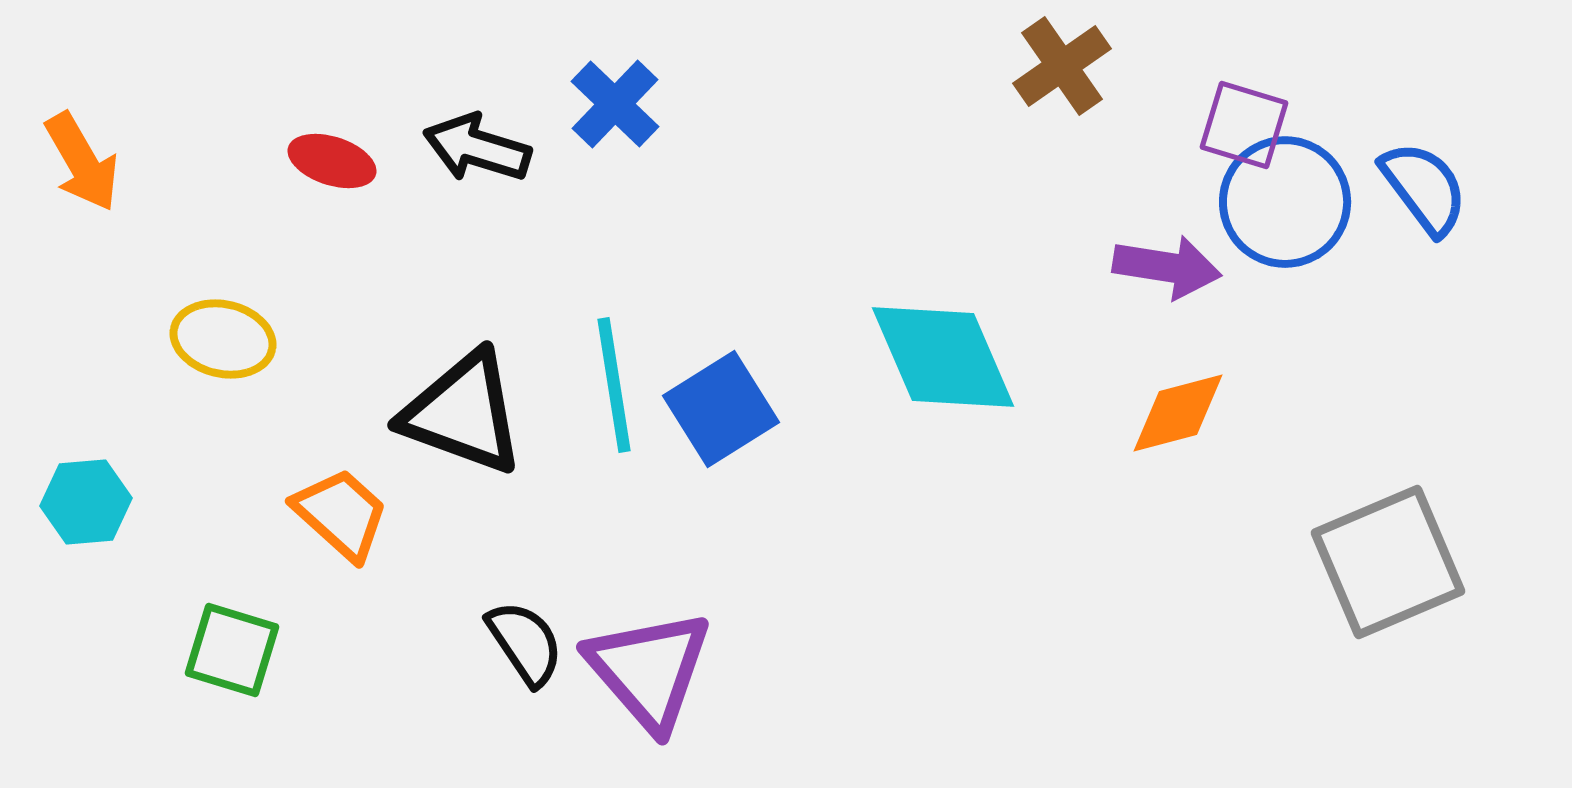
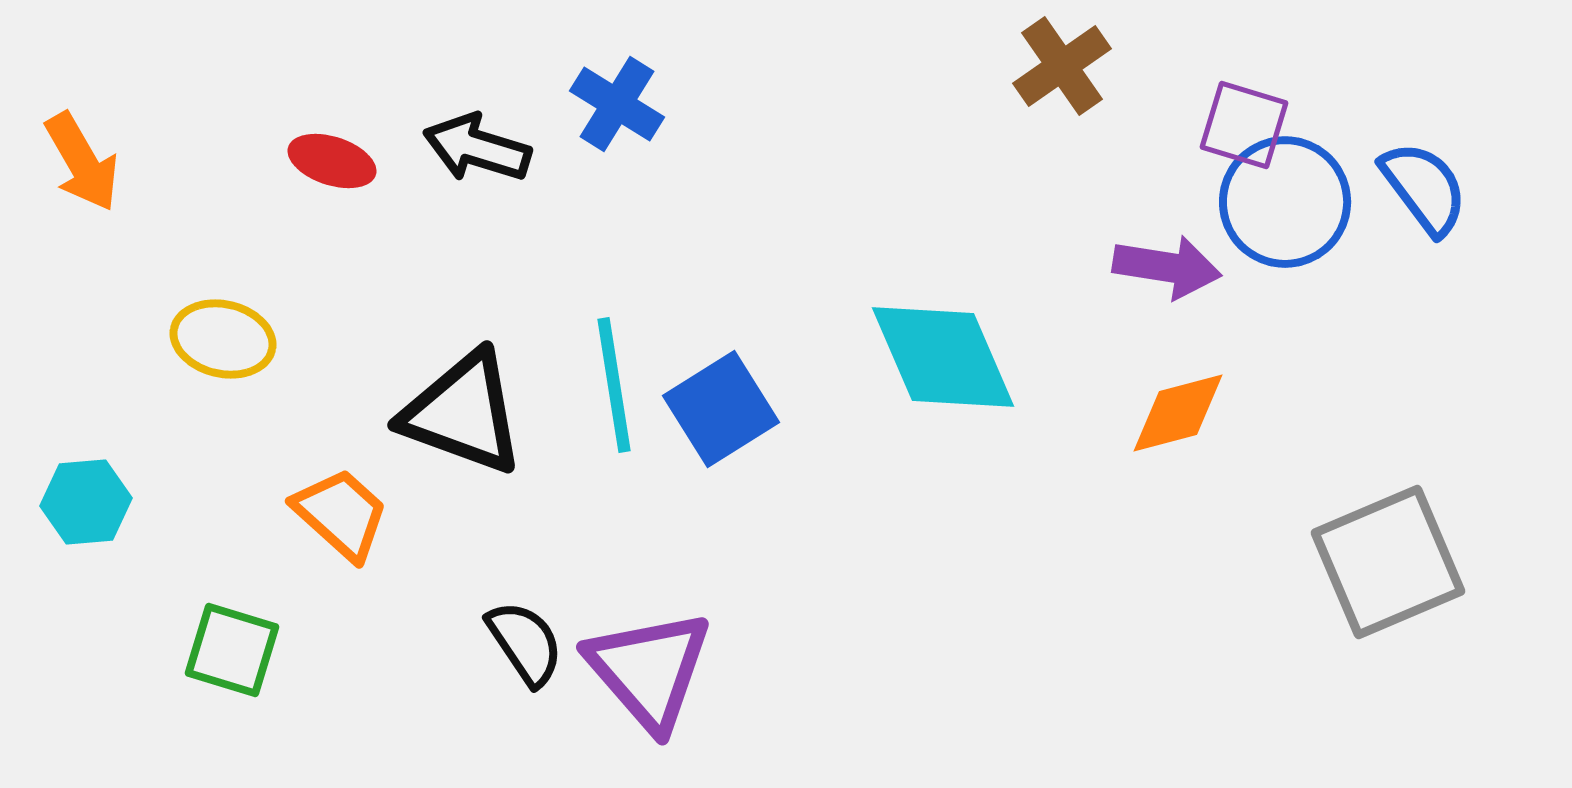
blue cross: moved 2 px right; rotated 12 degrees counterclockwise
